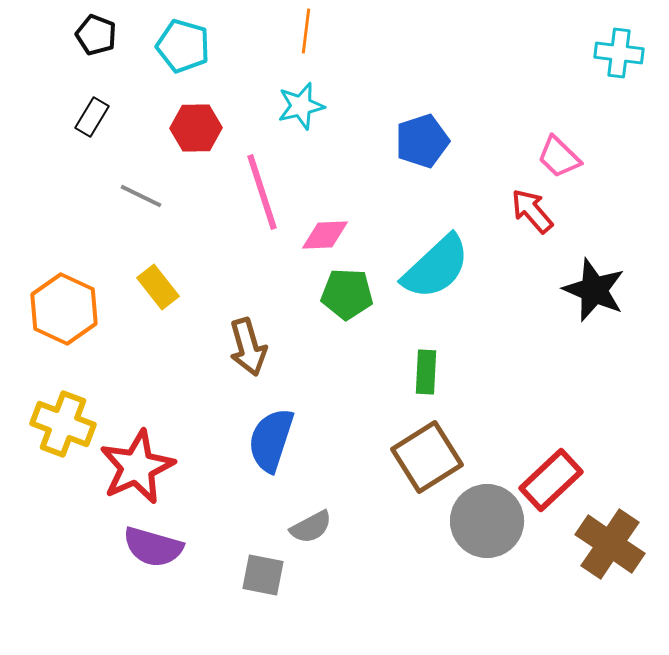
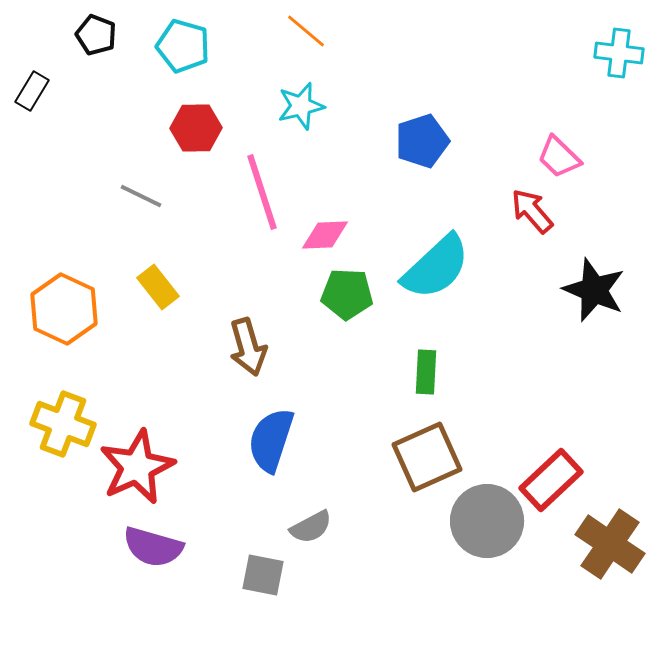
orange line: rotated 57 degrees counterclockwise
black rectangle: moved 60 px left, 26 px up
brown square: rotated 8 degrees clockwise
